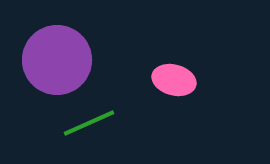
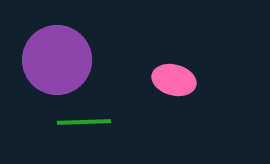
green line: moved 5 px left, 1 px up; rotated 22 degrees clockwise
